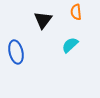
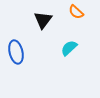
orange semicircle: rotated 42 degrees counterclockwise
cyan semicircle: moved 1 px left, 3 px down
